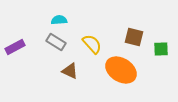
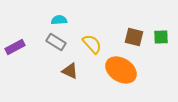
green square: moved 12 px up
